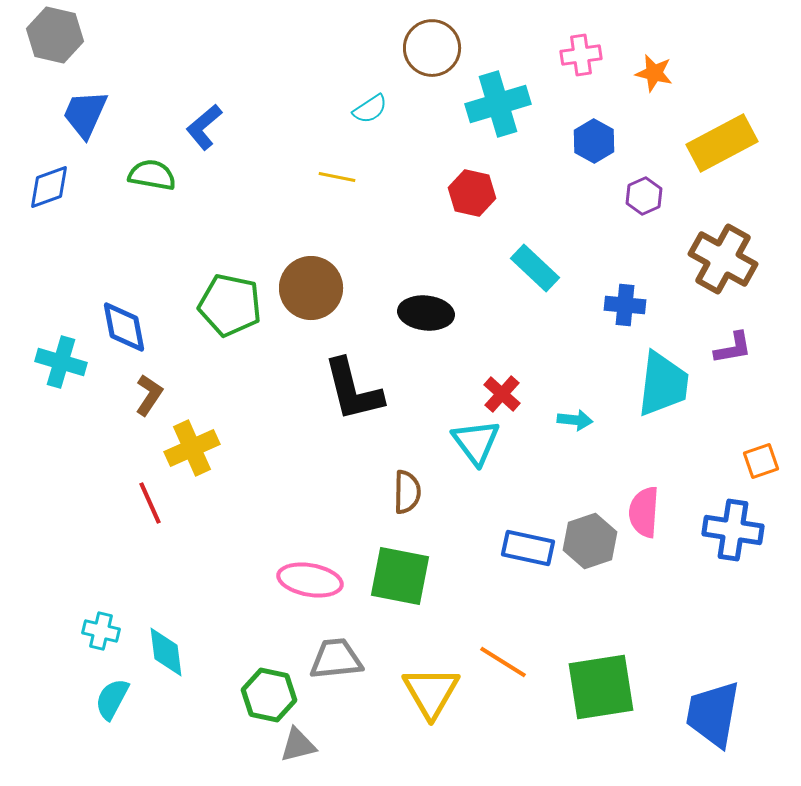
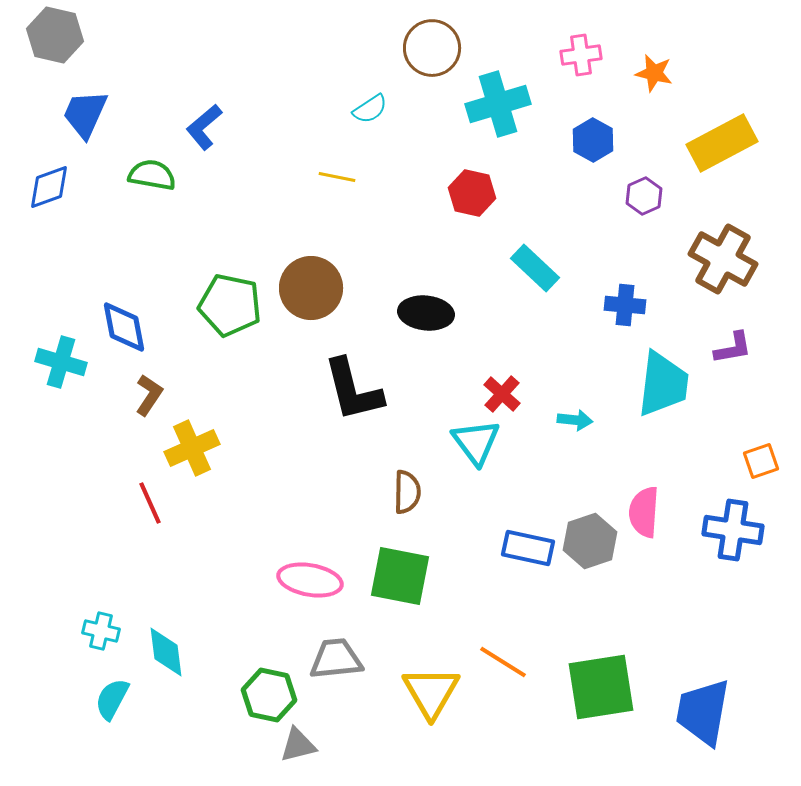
blue hexagon at (594, 141): moved 1 px left, 1 px up
blue trapezoid at (713, 714): moved 10 px left, 2 px up
